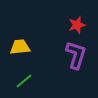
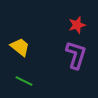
yellow trapezoid: rotated 45 degrees clockwise
green line: rotated 66 degrees clockwise
